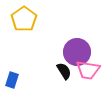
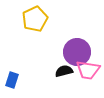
yellow pentagon: moved 11 px right; rotated 10 degrees clockwise
black semicircle: rotated 72 degrees counterclockwise
